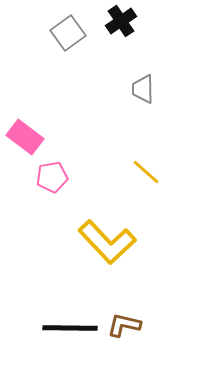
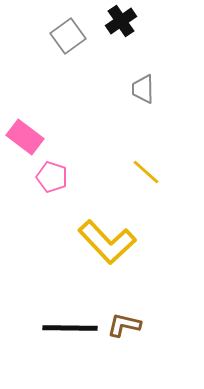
gray square: moved 3 px down
pink pentagon: rotated 28 degrees clockwise
